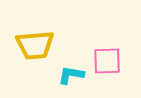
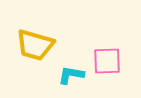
yellow trapezoid: rotated 21 degrees clockwise
